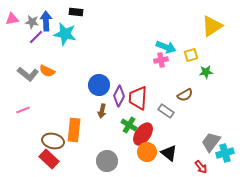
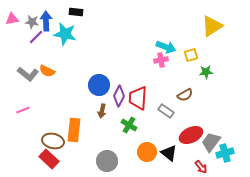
red ellipse: moved 48 px right, 1 px down; rotated 30 degrees clockwise
